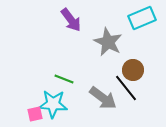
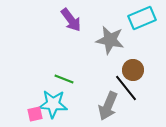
gray star: moved 2 px right, 2 px up; rotated 16 degrees counterclockwise
gray arrow: moved 5 px right, 8 px down; rotated 76 degrees clockwise
